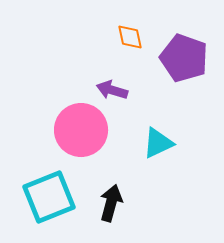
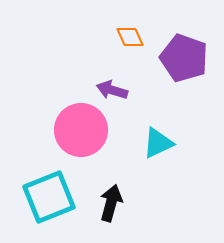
orange diamond: rotated 12 degrees counterclockwise
